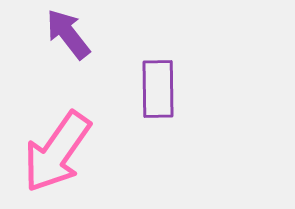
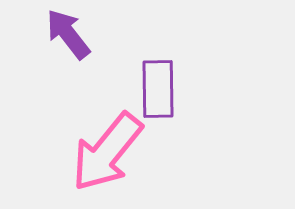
pink arrow: moved 50 px right; rotated 4 degrees clockwise
